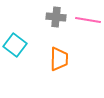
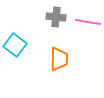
pink line: moved 2 px down
